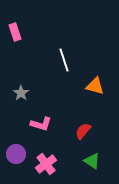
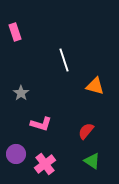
red semicircle: moved 3 px right
pink cross: moved 1 px left
